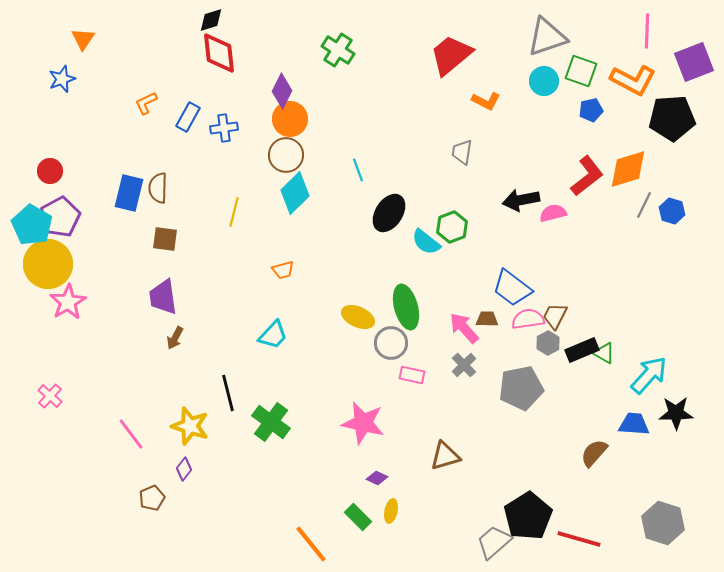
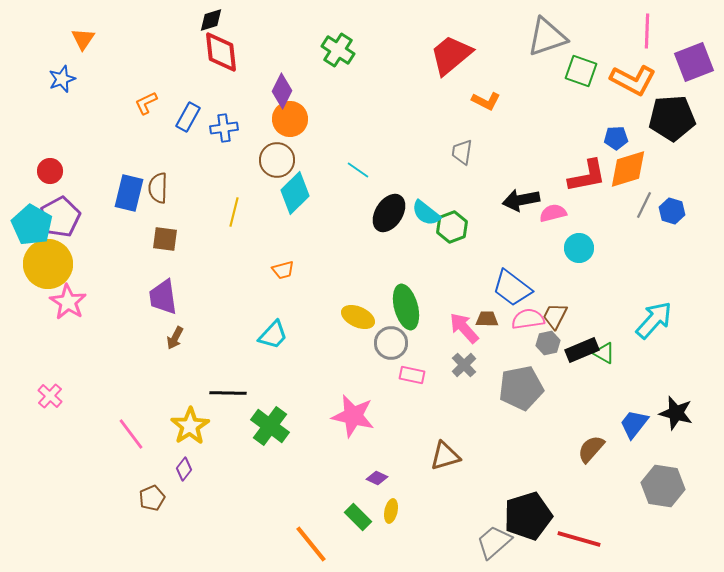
red diamond at (219, 53): moved 2 px right, 1 px up
cyan circle at (544, 81): moved 35 px right, 167 px down
blue pentagon at (591, 110): moved 25 px right, 28 px down; rotated 10 degrees clockwise
brown circle at (286, 155): moved 9 px left, 5 px down
cyan line at (358, 170): rotated 35 degrees counterclockwise
red L-shape at (587, 176): rotated 27 degrees clockwise
cyan semicircle at (426, 242): moved 29 px up
pink star at (68, 302): rotated 9 degrees counterclockwise
gray hexagon at (548, 343): rotated 15 degrees clockwise
cyan arrow at (649, 375): moved 5 px right, 55 px up
black line at (228, 393): rotated 75 degrees counterclockwise
black star at (676, 413): rotated 16 degrees clockwise
green cross at (271, 422): moved 1 px left, 4 px down
pink star at (363, 423): moved 10 px left, 7 px up
blue trapezoid at (634, 424): rotated 56 degrees counterclockwise
yellow star at (190, 426): rotated 21 degrees clockwise
brown semicircle at (594, 453): moved 3 px left, 4 px up
black pentagon at (528, 516): rotated 15 degrees clockwise
gray hexagon at (663, 523): moved 37 px up; rotated 9 degrees counterclockwise
